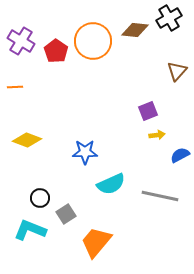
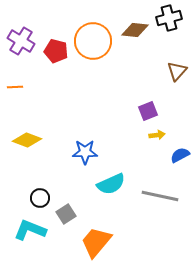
black cross: rotated 15 degrees clockwise
red pentagon: rotated 20 degrees counterclockwise
